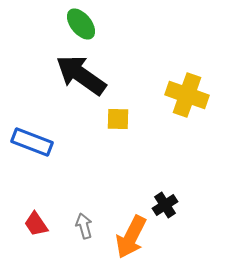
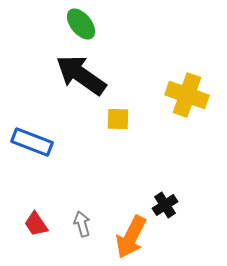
gray arrow: moved 2 px left, 2 px up
